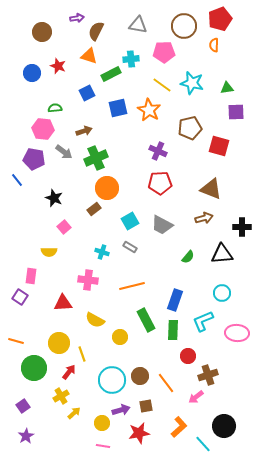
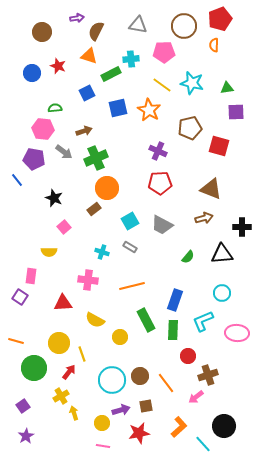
yellow arrow at (74, 413): rotated 64 degrees counterclockwise
